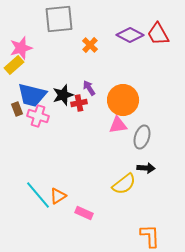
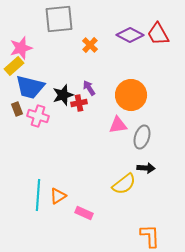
yellow rectangle: moved 1 px down
blue trapezoid: moved 2 px left, 8 px up
orange circle: moved 8 px right, 5 px up
cyan line: rotated 44 degrees clockwise
